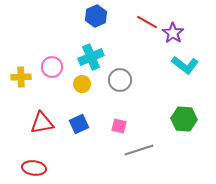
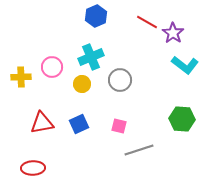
green hexagon: moved 2 px left
red ellipse: moved 1 px left; rotated 10 degrees counterclockwise
